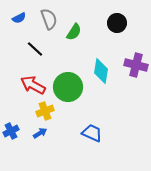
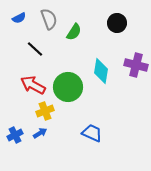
blue cross: moved 4 px right, 4 px down
